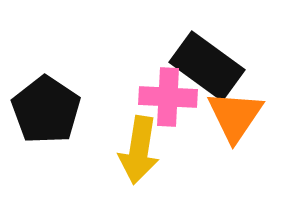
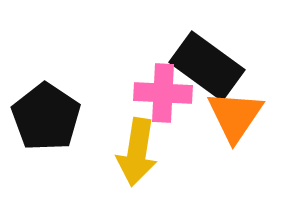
pink cross: moved 5 px left, 4 px up
black pentagon: moved 7 px down
yellow arrow: moved 2 px left, 2 px down
